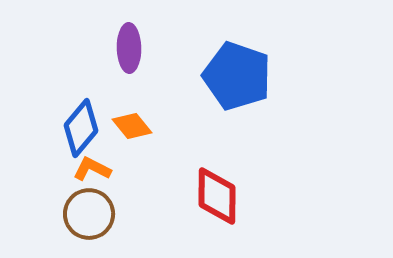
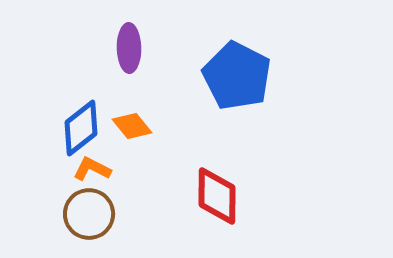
blue pentagon: rotated 8 degrees clockwise
blue diamond: rotated 12 degrees clockwise
